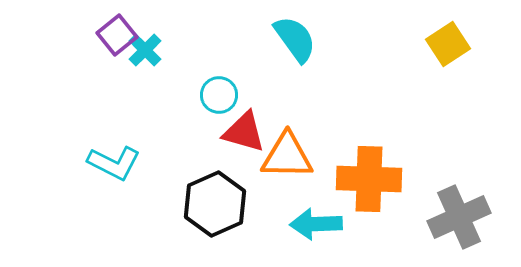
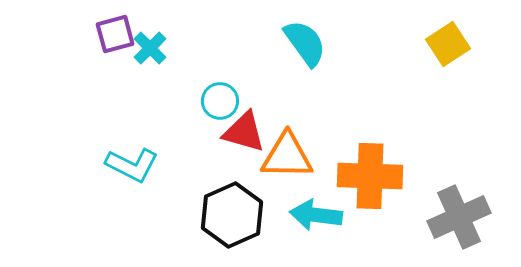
purple square: moved 2 px left, 1 px up; rotated 24 degrees clockwise
cyan semicircle: moved 10 px right, 4 px down
cyan cross: moved 5 px right, 2 px up
cyan circle: moved 1 px right, 6 px down
cyan L-shape: moved 18 px right, 2 px down
orange cross: moved 1 px right, 3 px up
black hexagon: moved 17 px right, 11 px down
cyan arrow: moved 9 px up; rotated 9 degrees clockwise
